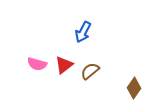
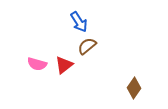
blue arrow: moved 4 px left, 10 px up; rotated 60 degrees counterclockwise
brown semicircle: moved 3 px left, 25 px up
